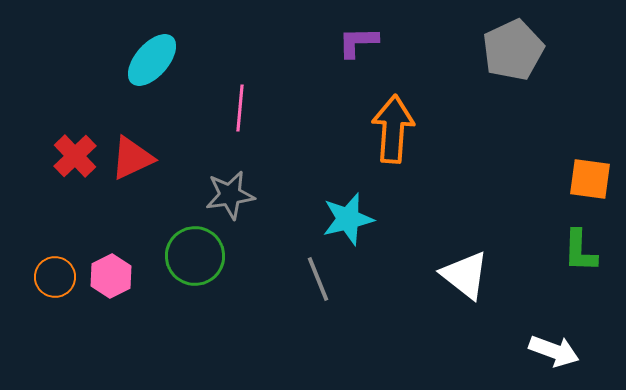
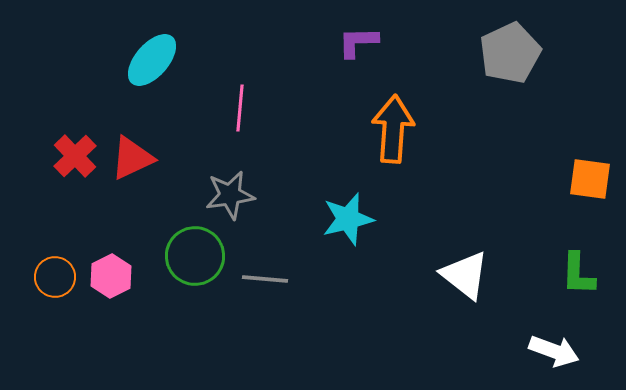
gray pentagon: moved 3 px left, 3 px down
green L-shape: moved 2 px left, 23 px down
gray line: moved 53 px left; rotated 63 degrees counterclockwise
